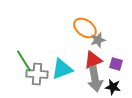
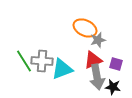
orange ellipse: rotated 10 degrees counterclockwise
gray cross: moved 5 px right, 13 px up
gray arrow: moved 2 px right, 2 px up
